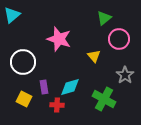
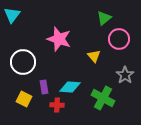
cyan triangle: rotated 12 degrees counterclockwise
cyan diamond: rotated 20 degrees clockwise
green cross: moved 1 px left, 1 px up
